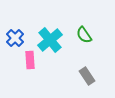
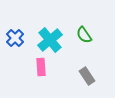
pink rectangle: moved 11 px right, 7 px down
